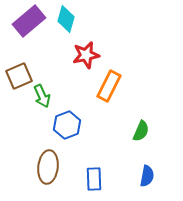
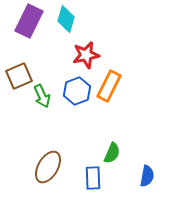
purple rectangle: rotated 24 degrees counterclockwise
blue hexagon: moved 10 px right, 34 px up
green semicircle: moved 29 px left, 22 px down
brown ellipse: rotated 24 degrees clockwise
blue rectangle: moved 1 px left, 1 px up
